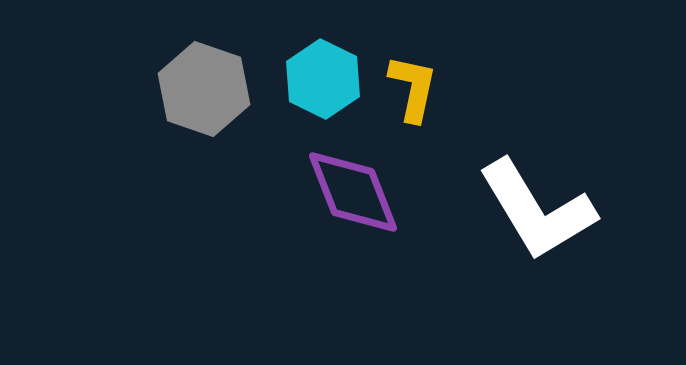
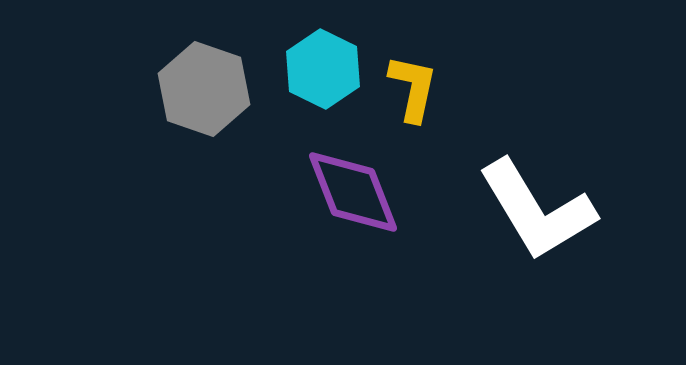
cyan hexagon: moved 10 px up
